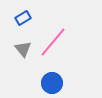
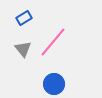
blue rectangle: moved 1 px right
blue circle: moved 2 px right, 1 px down
